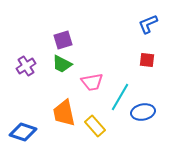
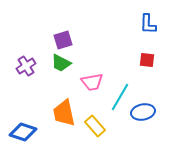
blue L-shape: rotated 65 degrees counterclockwise
green trapezoid: moved 1 px left, 1 px up
